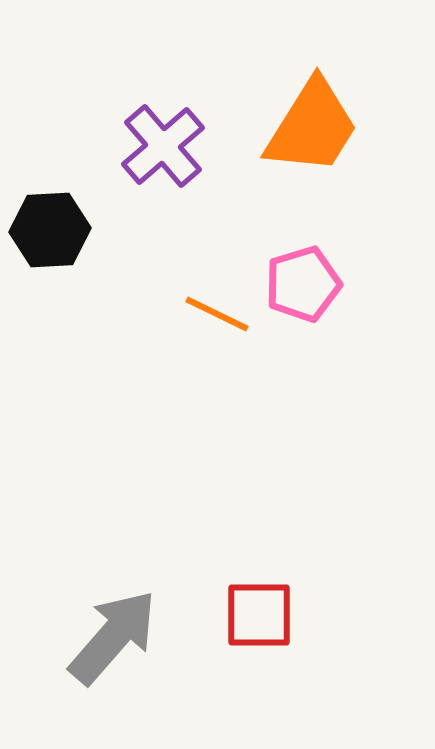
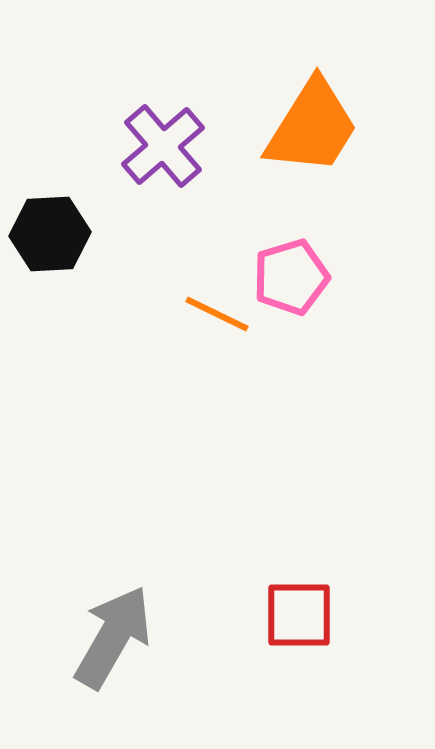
black hexagon: moved 4 px down
pink pentagon: moved 12 px left, 7 px up
red square: moved 40 px right
gray arrow: rotated 11 degrees counterclockwise
